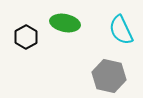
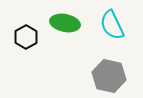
cyan semicircle: moved 9 px left, 5 px up
